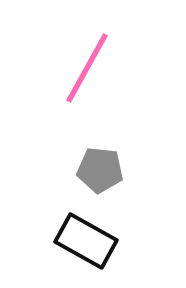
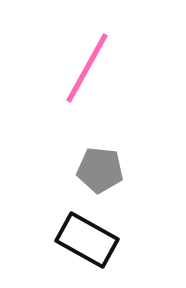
black rectangle: moved 1 px right, 1 px up
